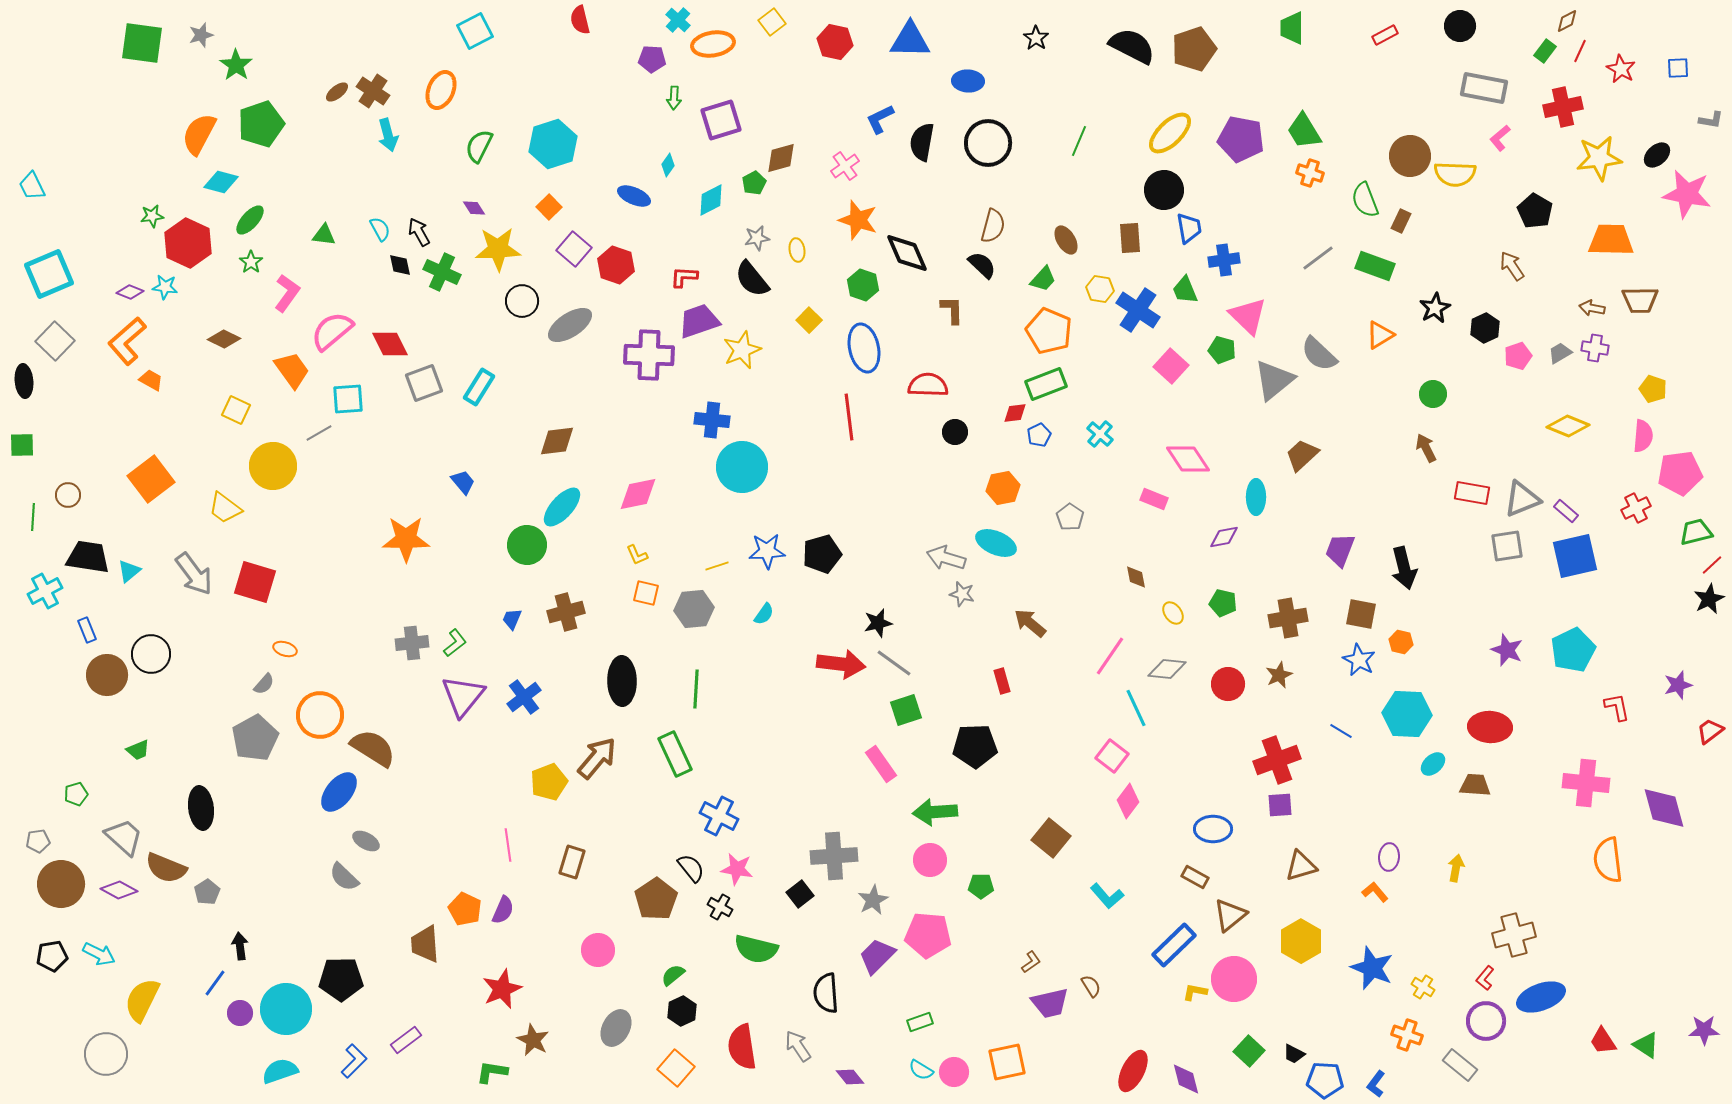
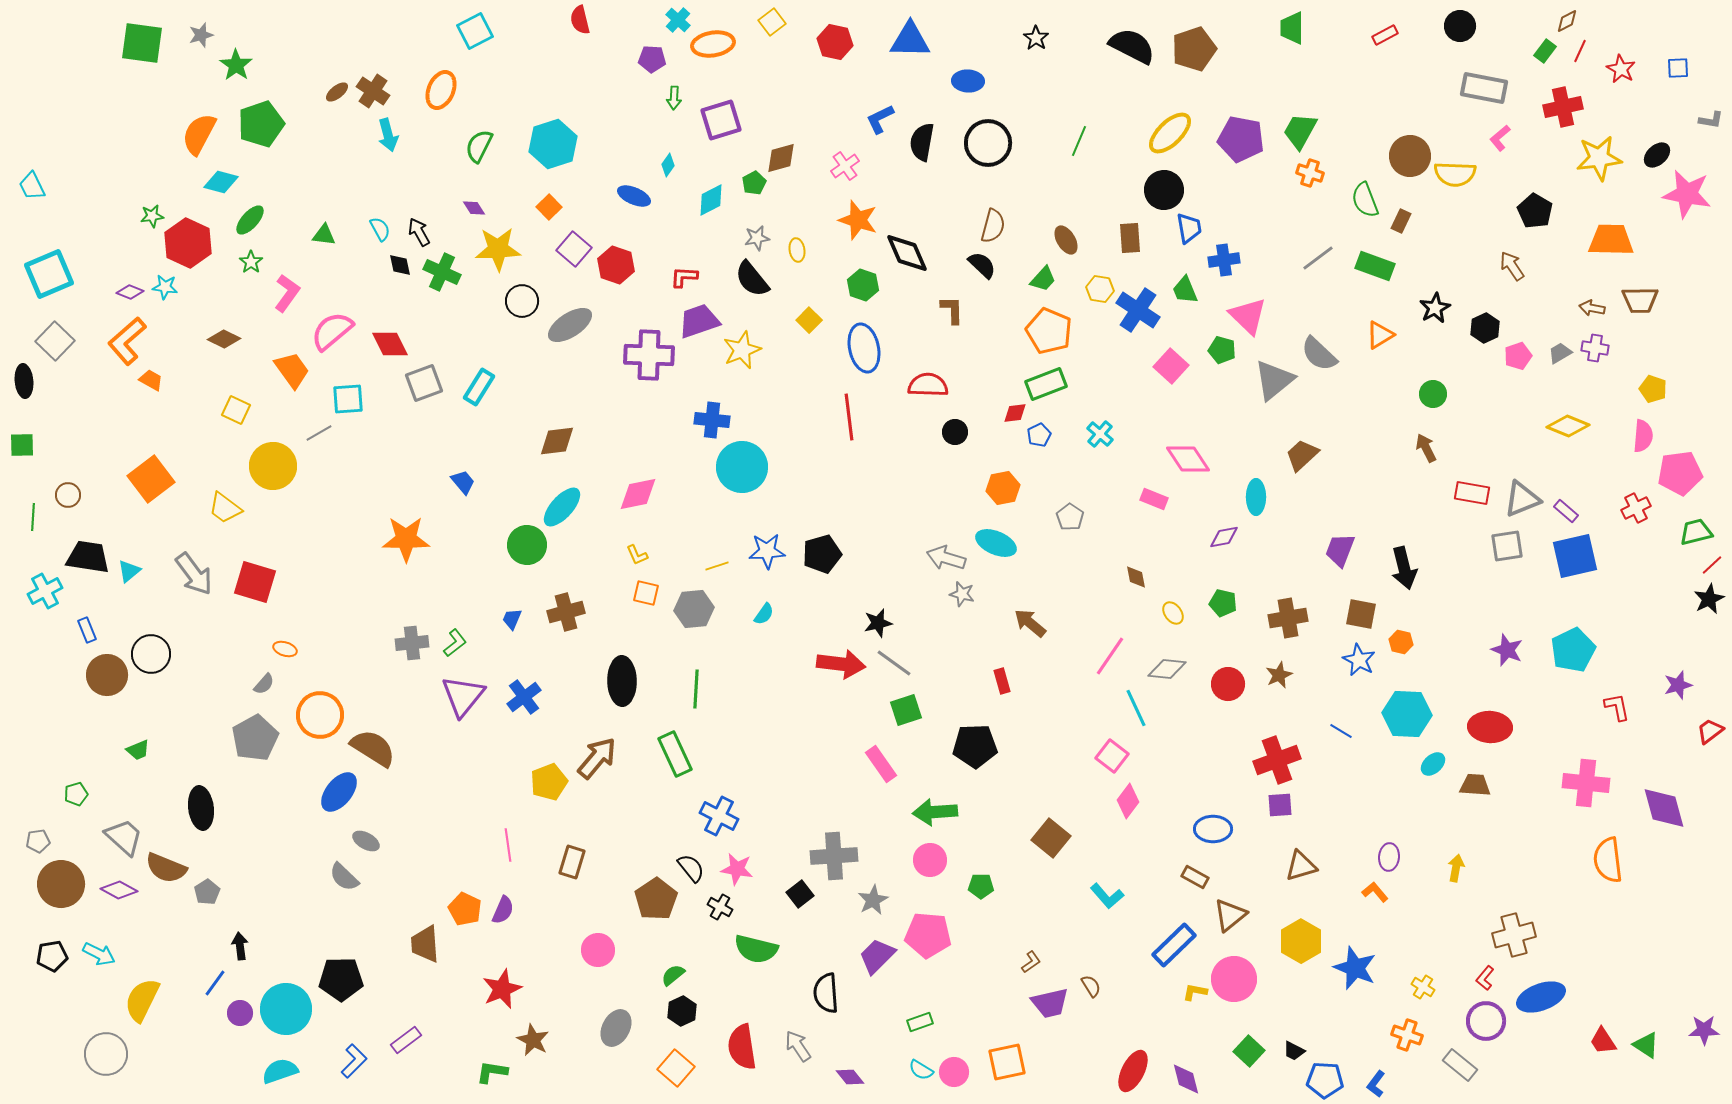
green trapezoid at (1304, 131): moved 4 px left; rotated 60 degrees clockwise
blue star at (1372, 968): moved 17 px left
black trapezoid at (1294, 1054): moved 3 px up
